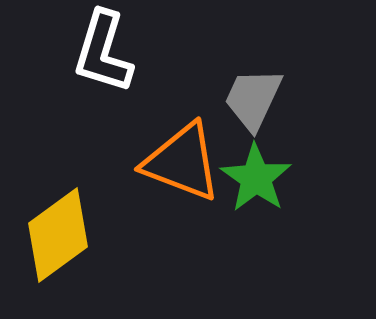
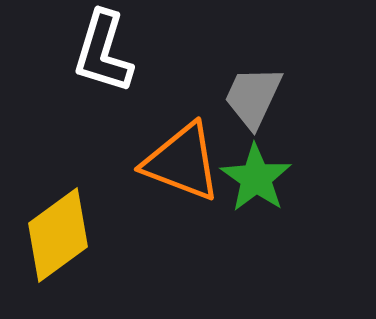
gray trapezoid: moved 2 px up
